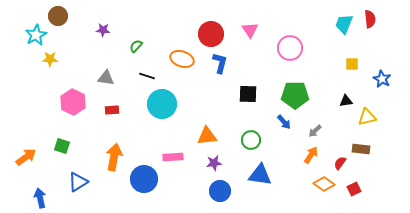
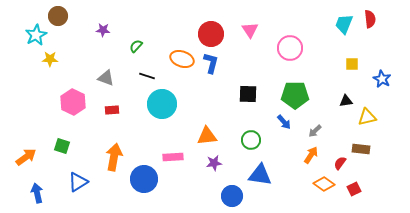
blue L-shape at (220, 63): moved 9 px left
gray triangle at (106, 78): rotated 12 degrees clockwise
blue circle at (220, 191): moved 12 px right, 5 px down
blue arrow at (40, 198): moved 3 px left, 5 px up
